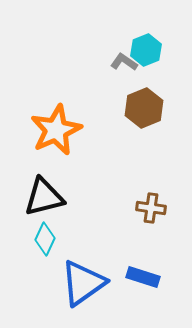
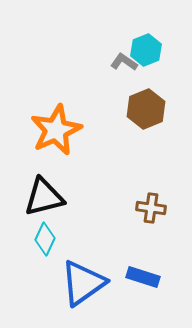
brown hexagon: moved 2 px right, 1 px down
